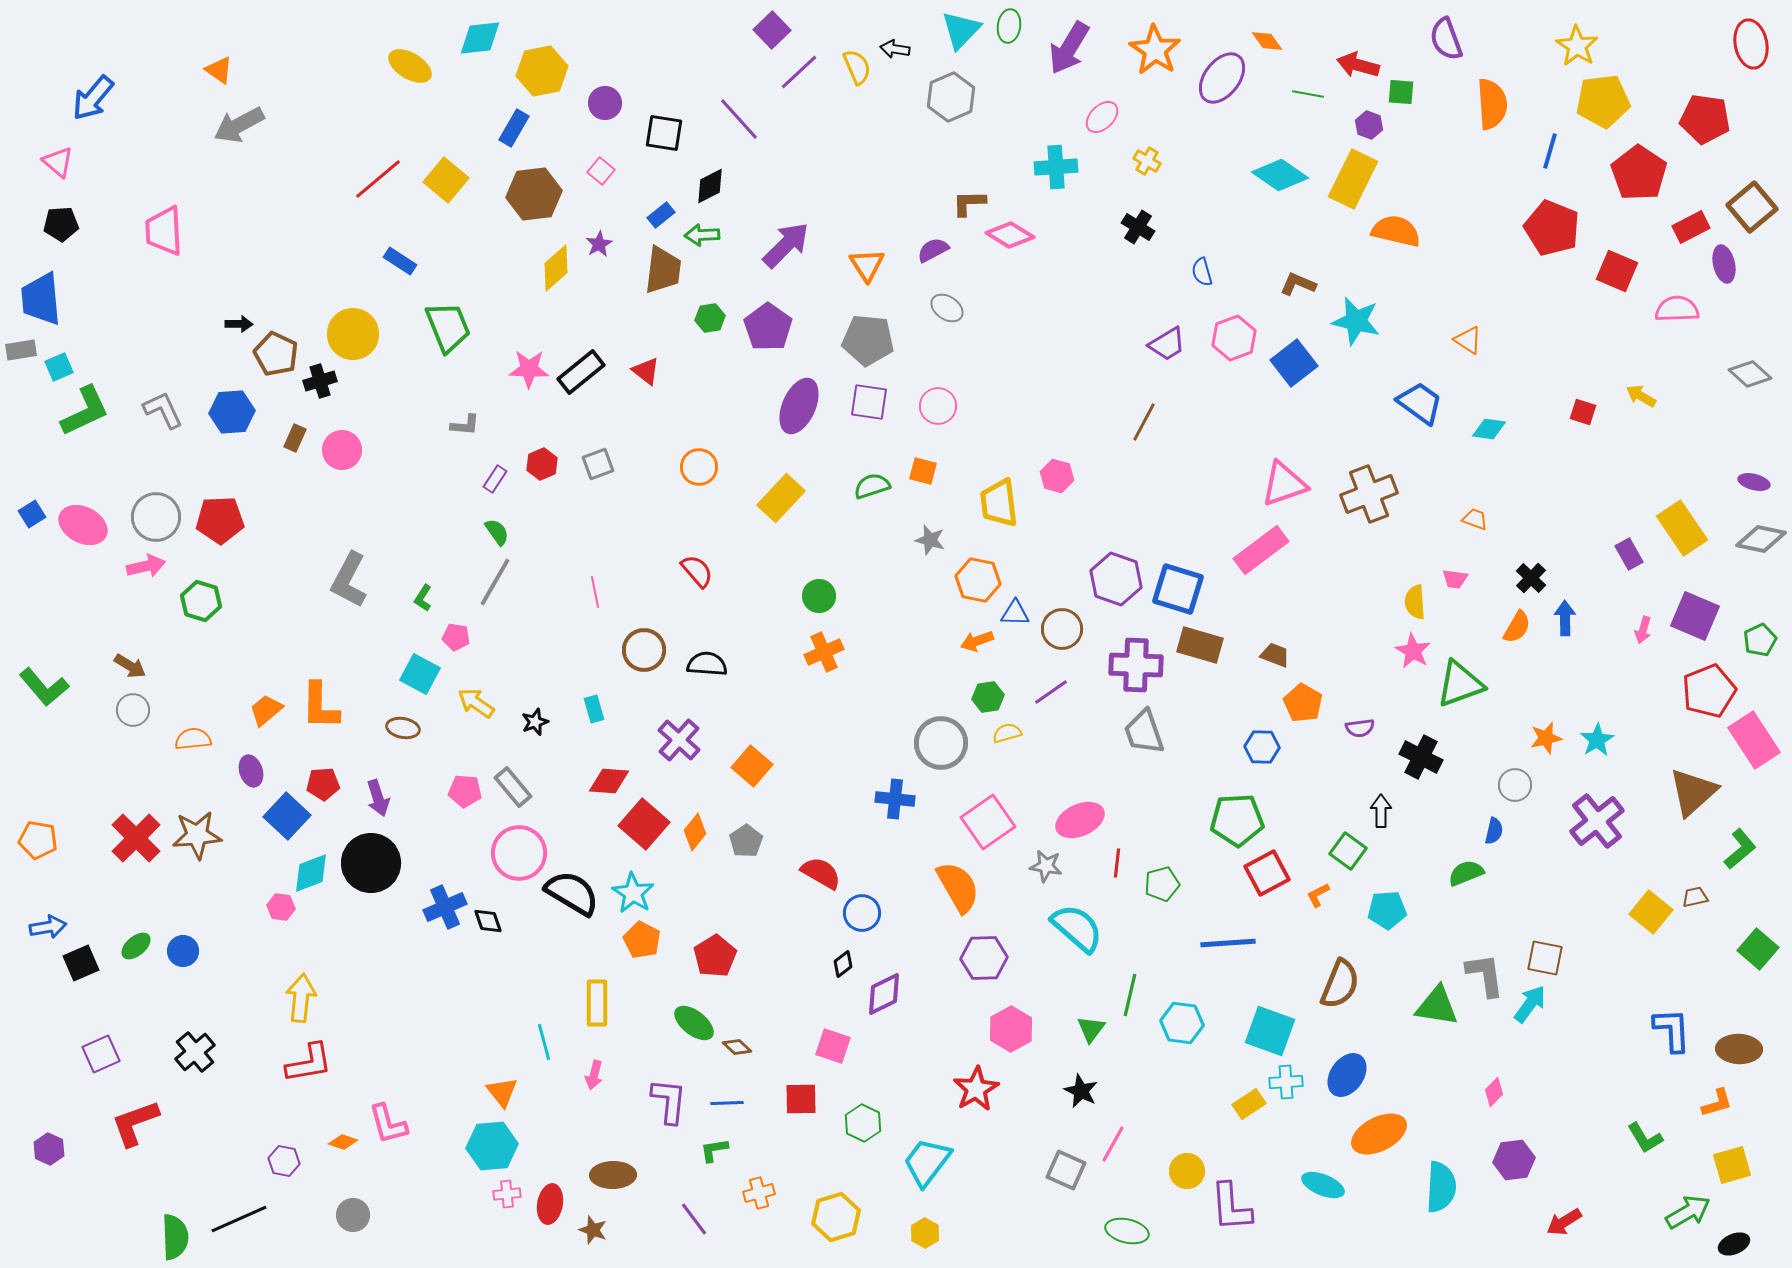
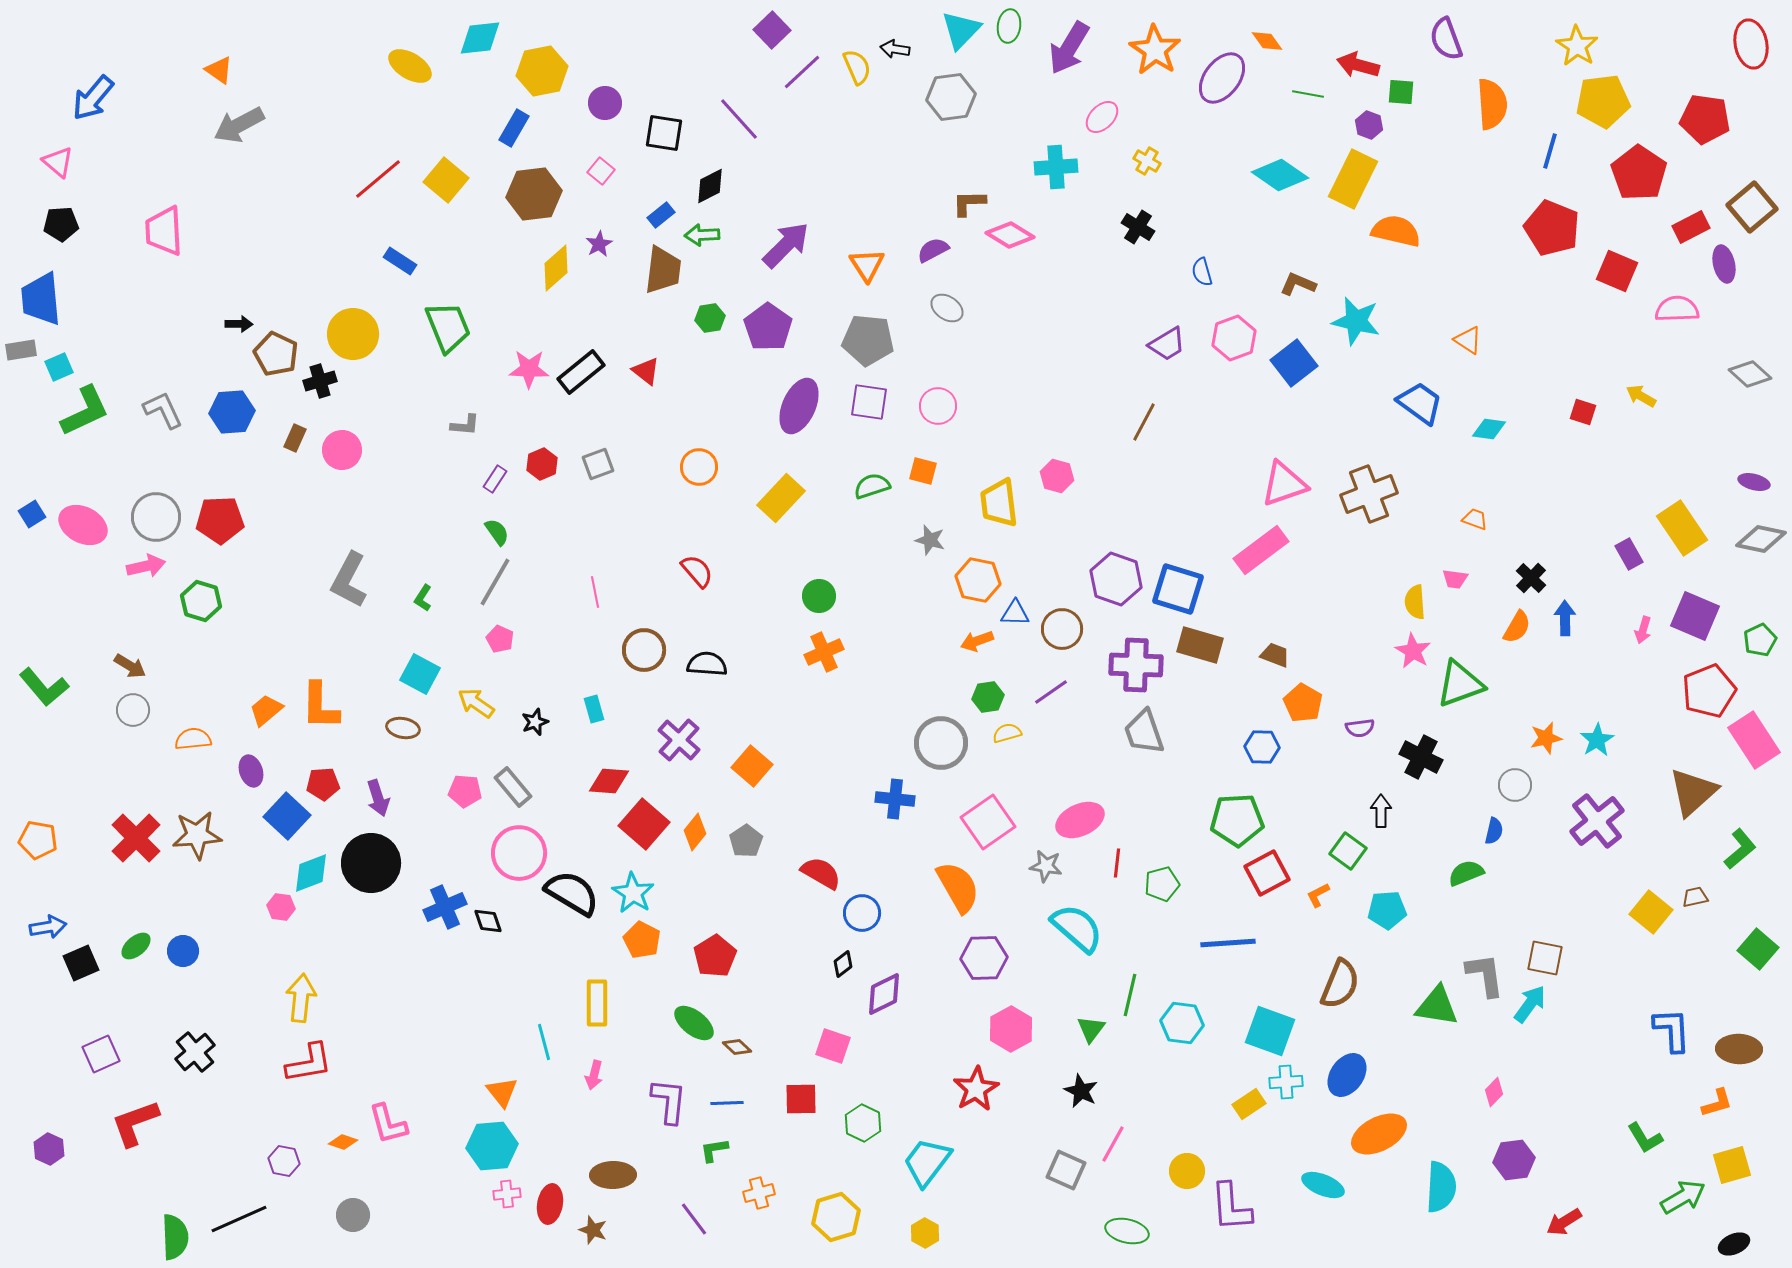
purple line at (799, 72): moved 3 px right
gray hexagon at (951, 97): rotated 15 degrees clockwise
pink pentagon at (456, 637): moved 44 px right, 2 px down; rotated 16 degrees clockwise
green arrow at (1688, 1212): moved 5 px left, 15 px up
